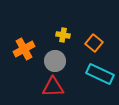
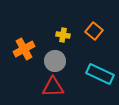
orange square: moved 12 px up
